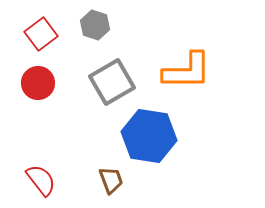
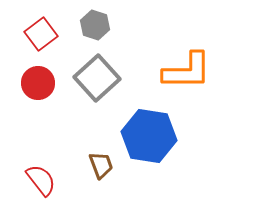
gray square: moved 15 px left, 4 px up; rotated 12 degrees counterclockwise
brown trapezoid: moved 10 px left, 15 px up
